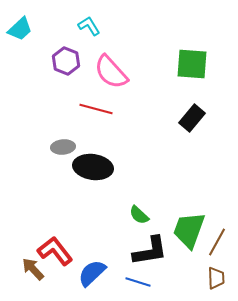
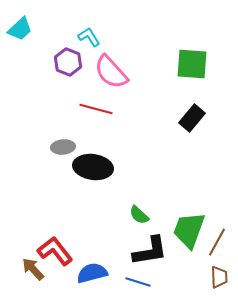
cyan L-shape: moved 11 px down
purple hexagon: moved 2 px right, 1 px down
blue semicircle: rotated 28 degrees clockwise
brown trapezoid: moved 3 px right, 1 px up
